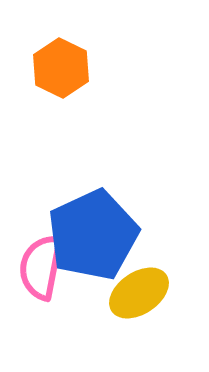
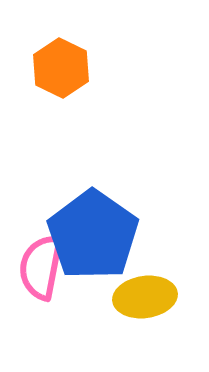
blue pentagon: rotated 12 degrees counterclockwise
yellow ellipse: moved 6 px right, 4 px down; rotated 26 degrees clockwise
